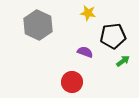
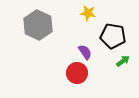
black pentagon: rotated 15 degrees clockwise
purple semicircle: rotated 35 degrees clockwise
red circle: moved 5 px right, 9 px up
